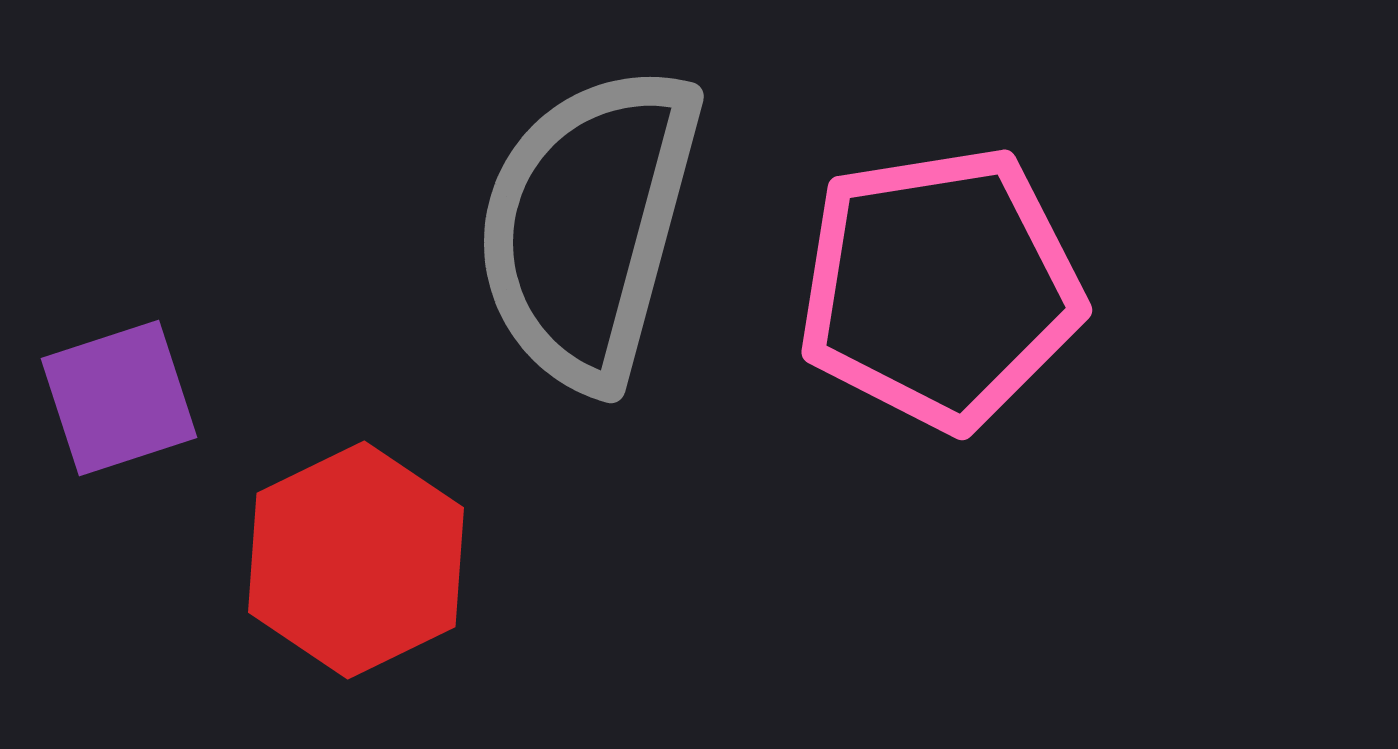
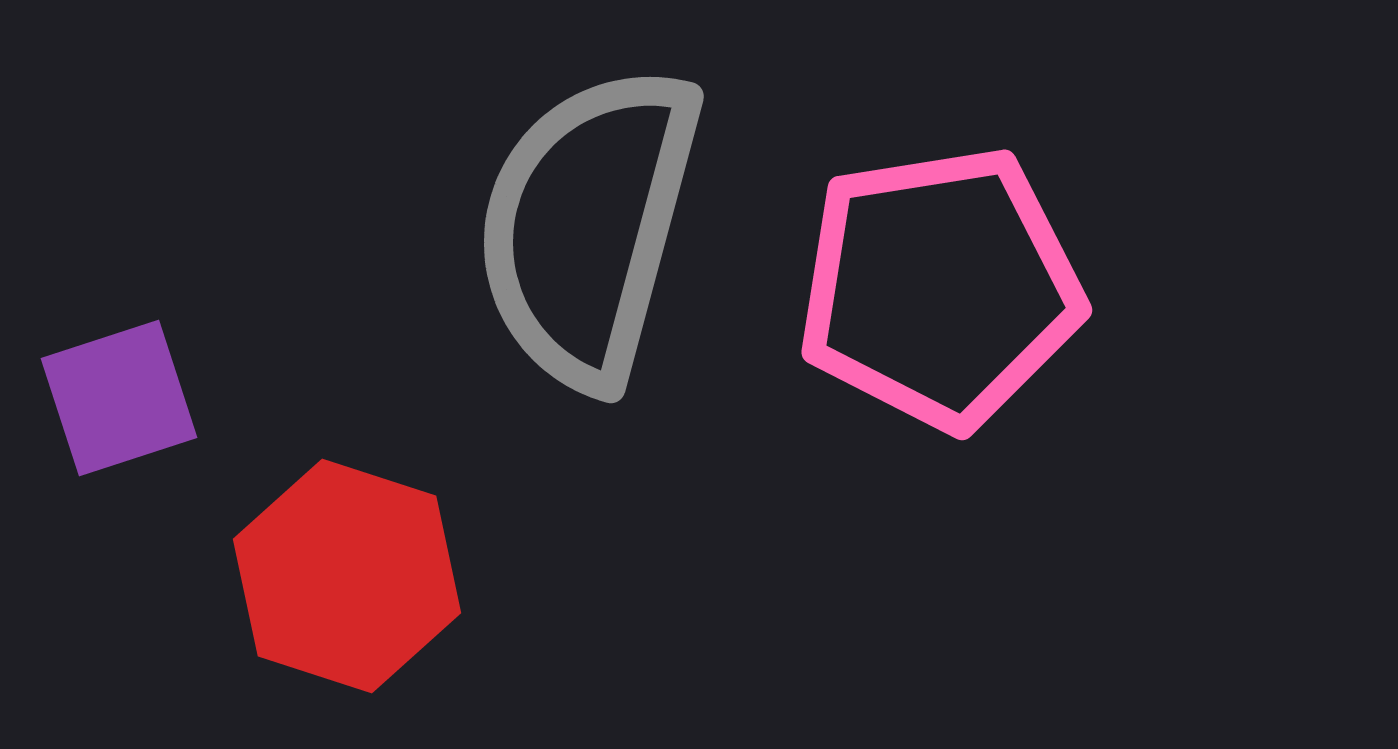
red hexagon: moved 9 px left, 16 px down; rotated 16 degrees counterclockwise
